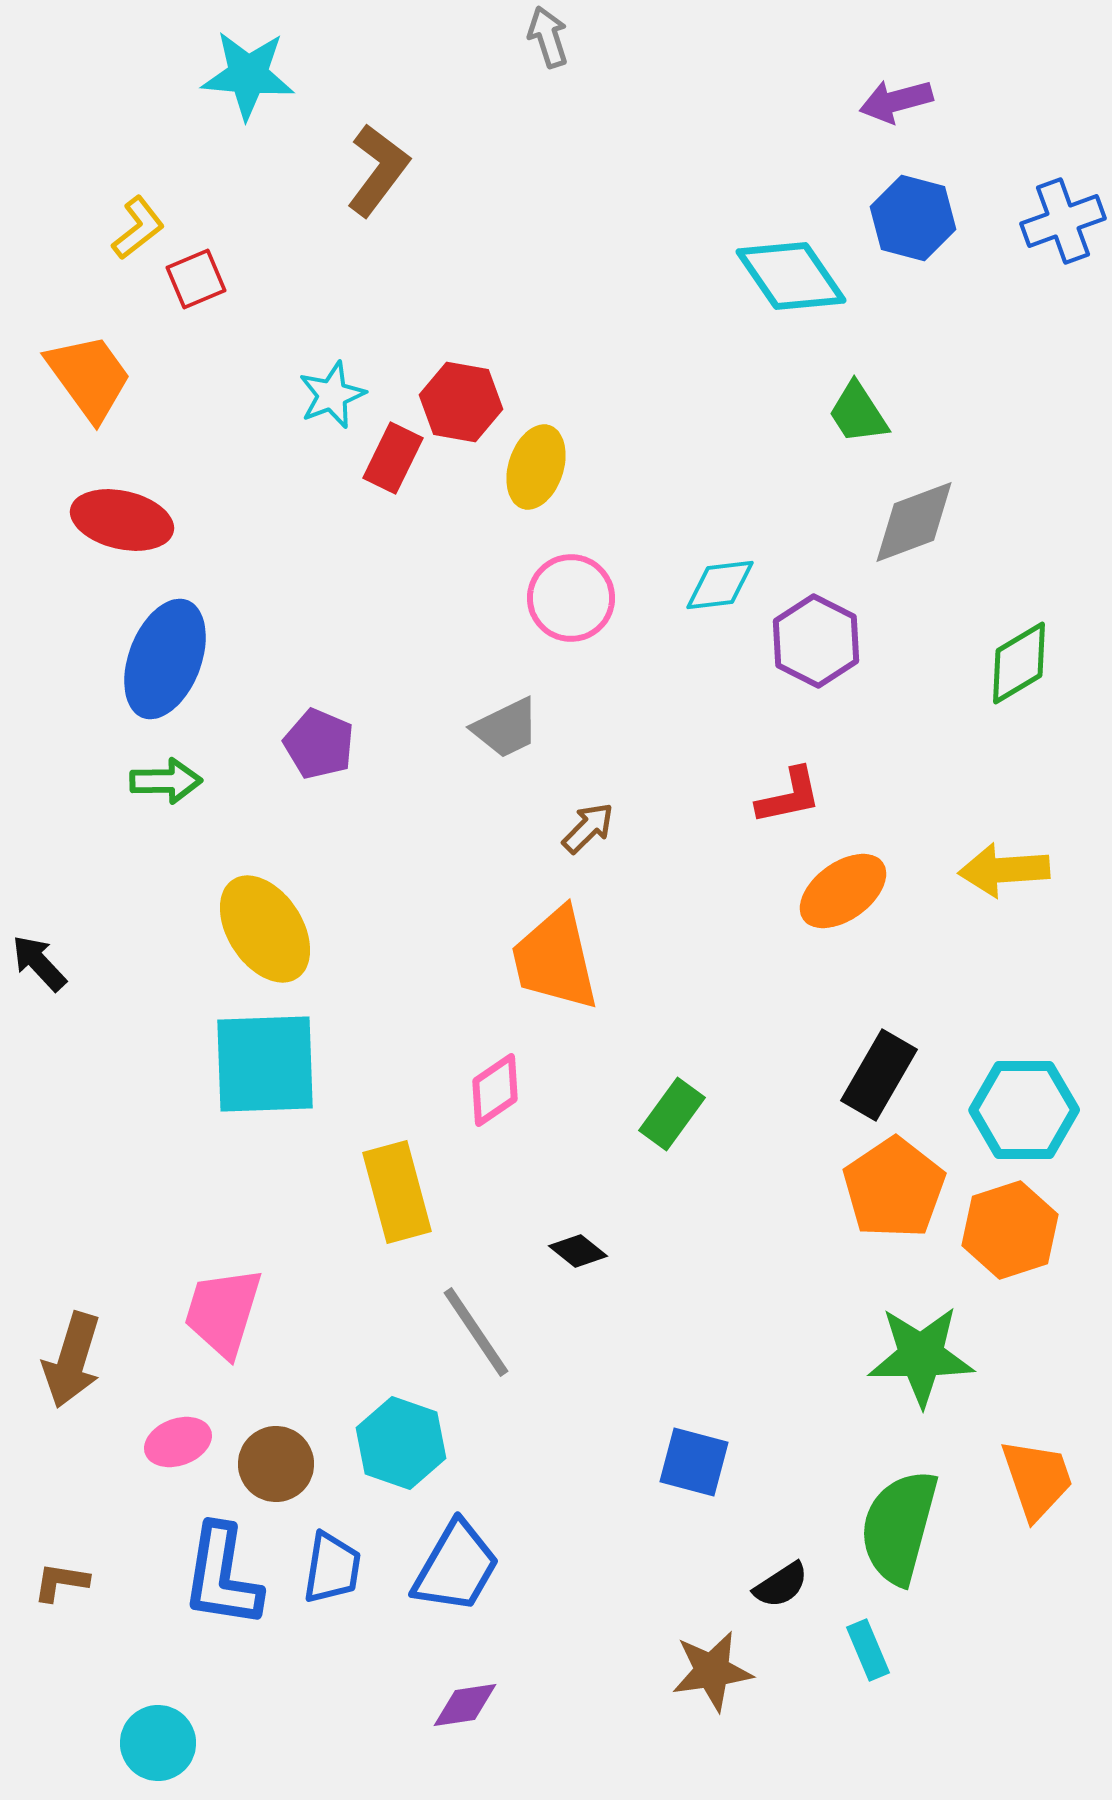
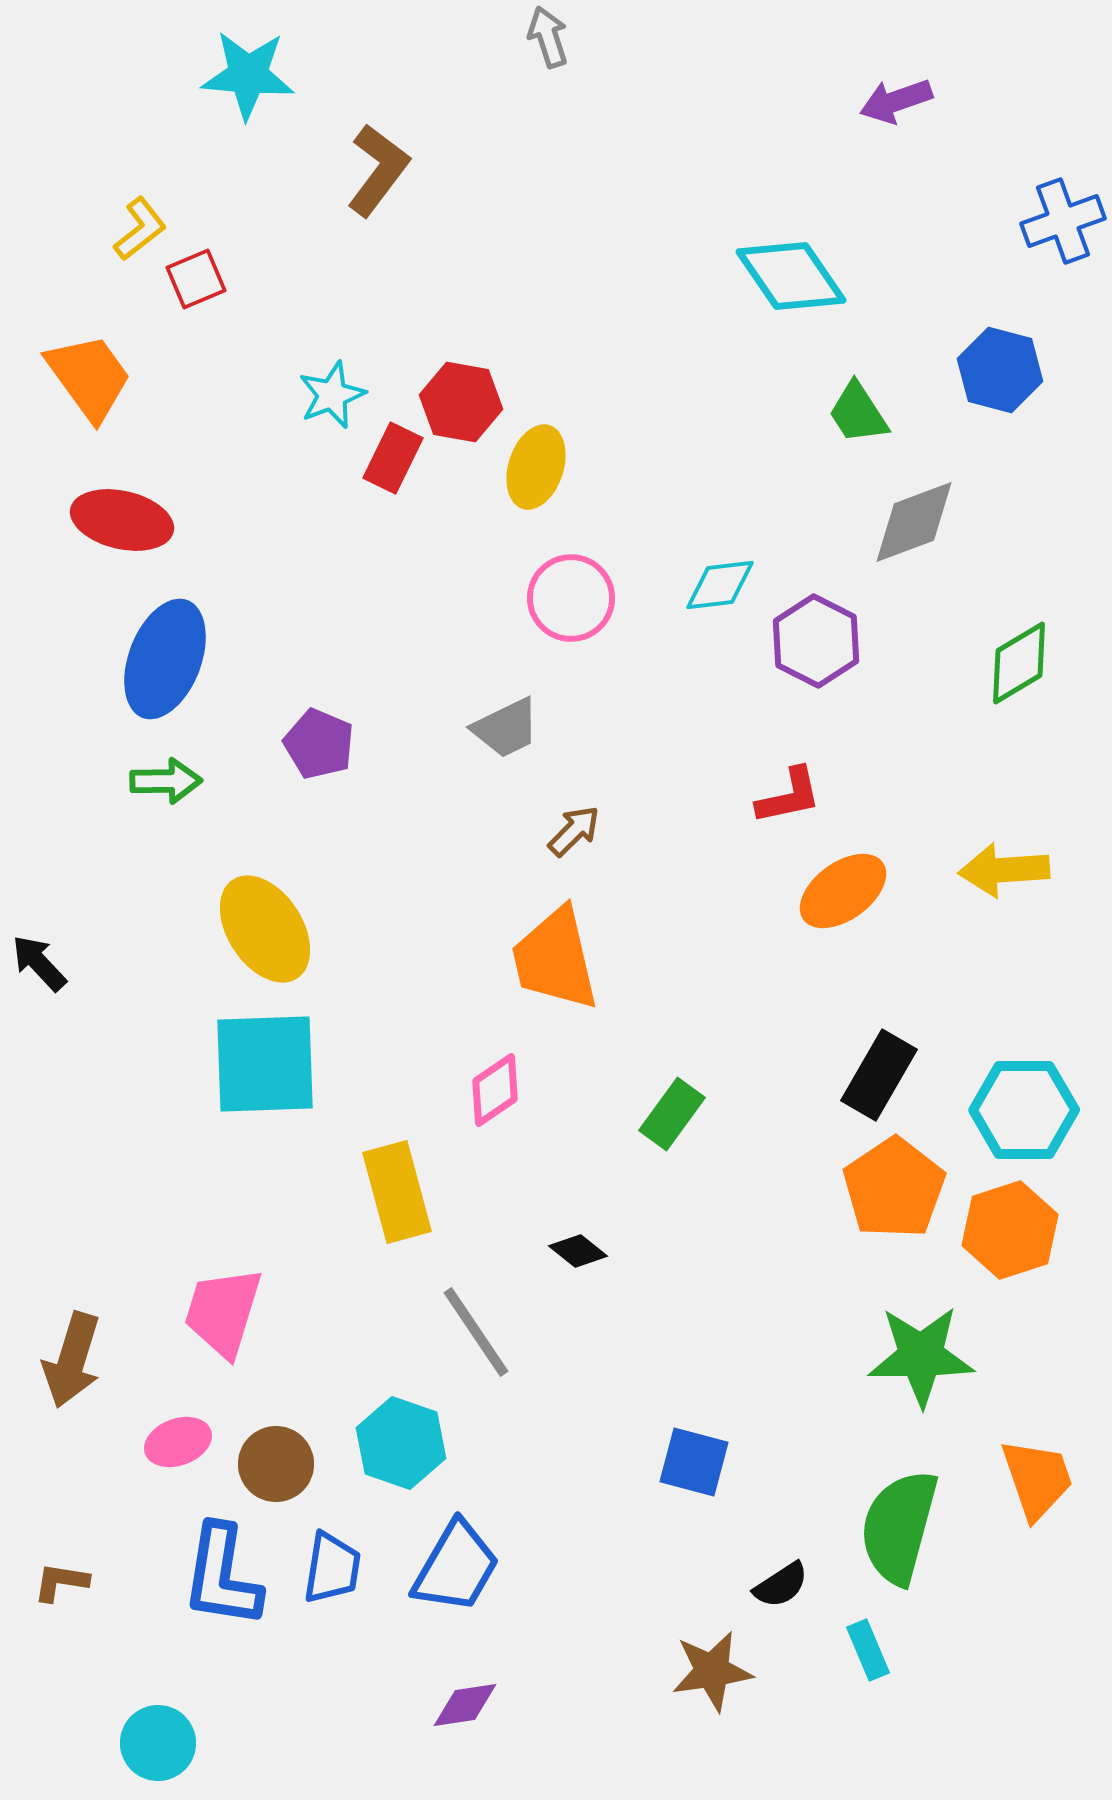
purple arrow at (896, 101): rotated 4 degrees counterclockwise
blue hexagon at (913, 218): moved 87 px right, 152 px down
yellow L-shape at (138, 228): moved 2 px right, 1 px down
brown arrow at (588, 828): moved 14 px left, 3 px down
